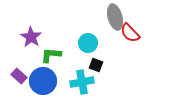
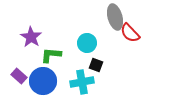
cyan circle: moved 1 px left
